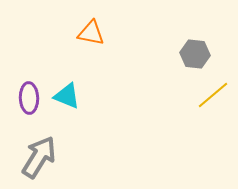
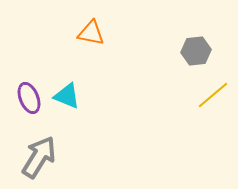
gray hexagon: moved 1 px right, 3 px up; rotated 12 degrees counterclockwise
purple ellipse: rotated 20 degrees counterclockwise
